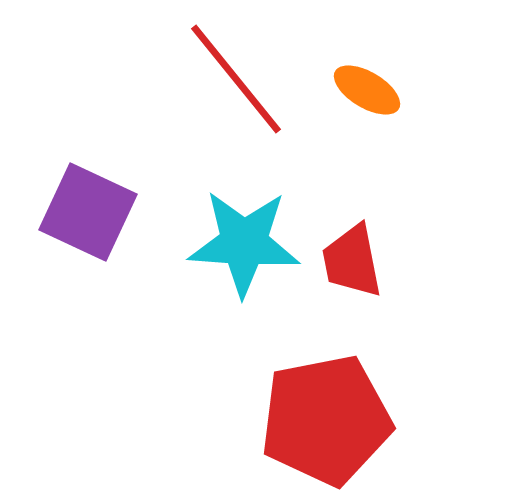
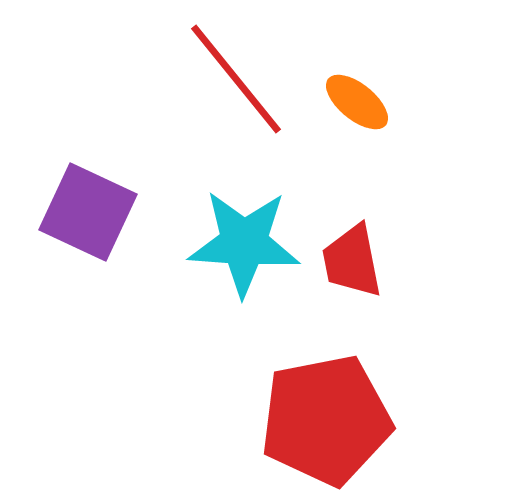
orange ellipse: moved 10 px left, 12 px down; rotated 8 degrees clockwise
